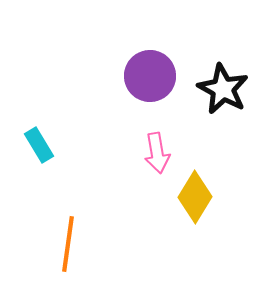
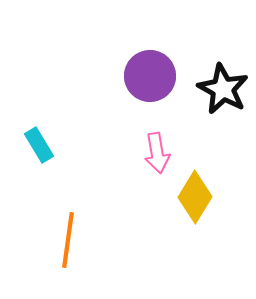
orange line: moved 4 px up
